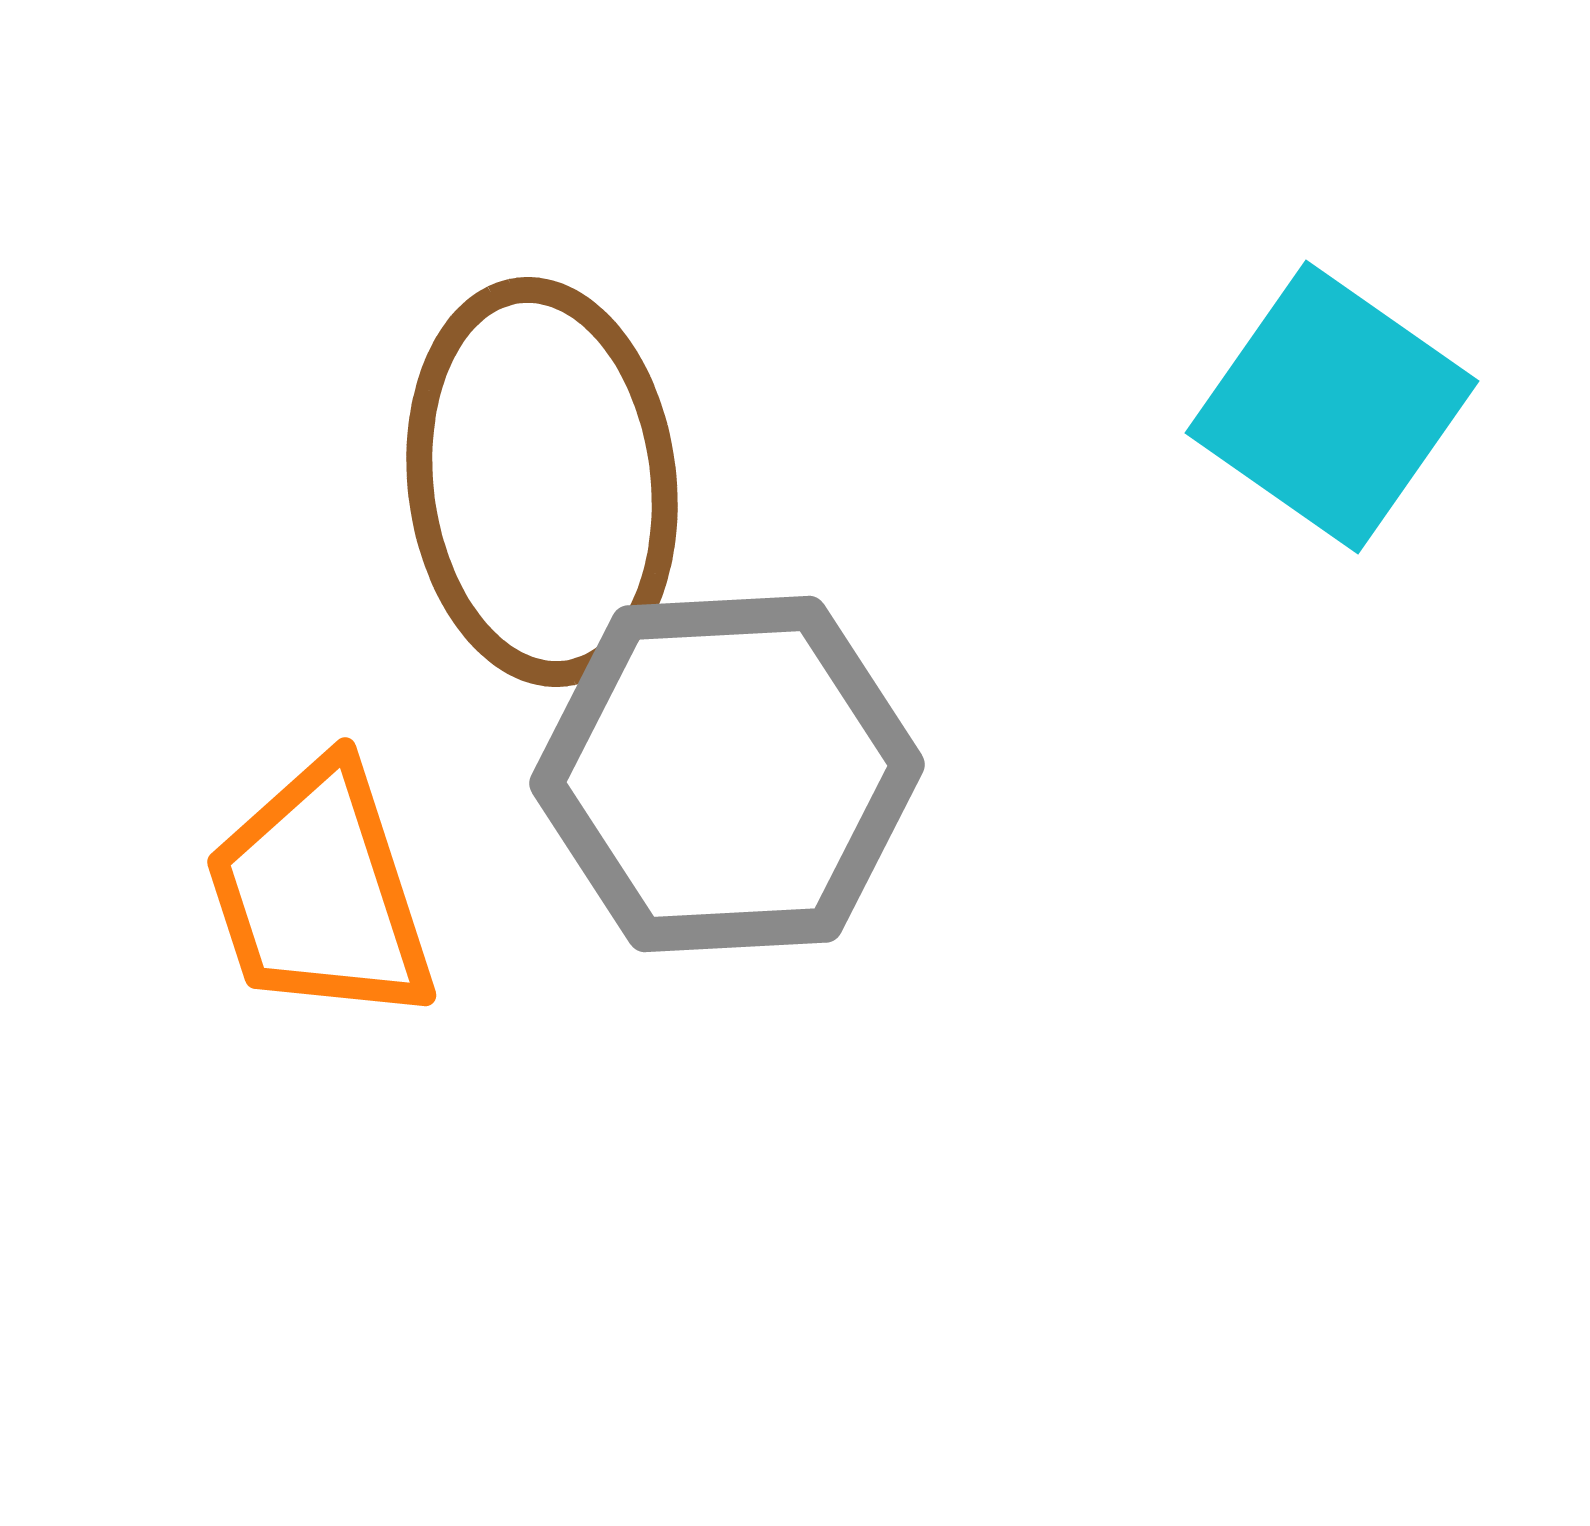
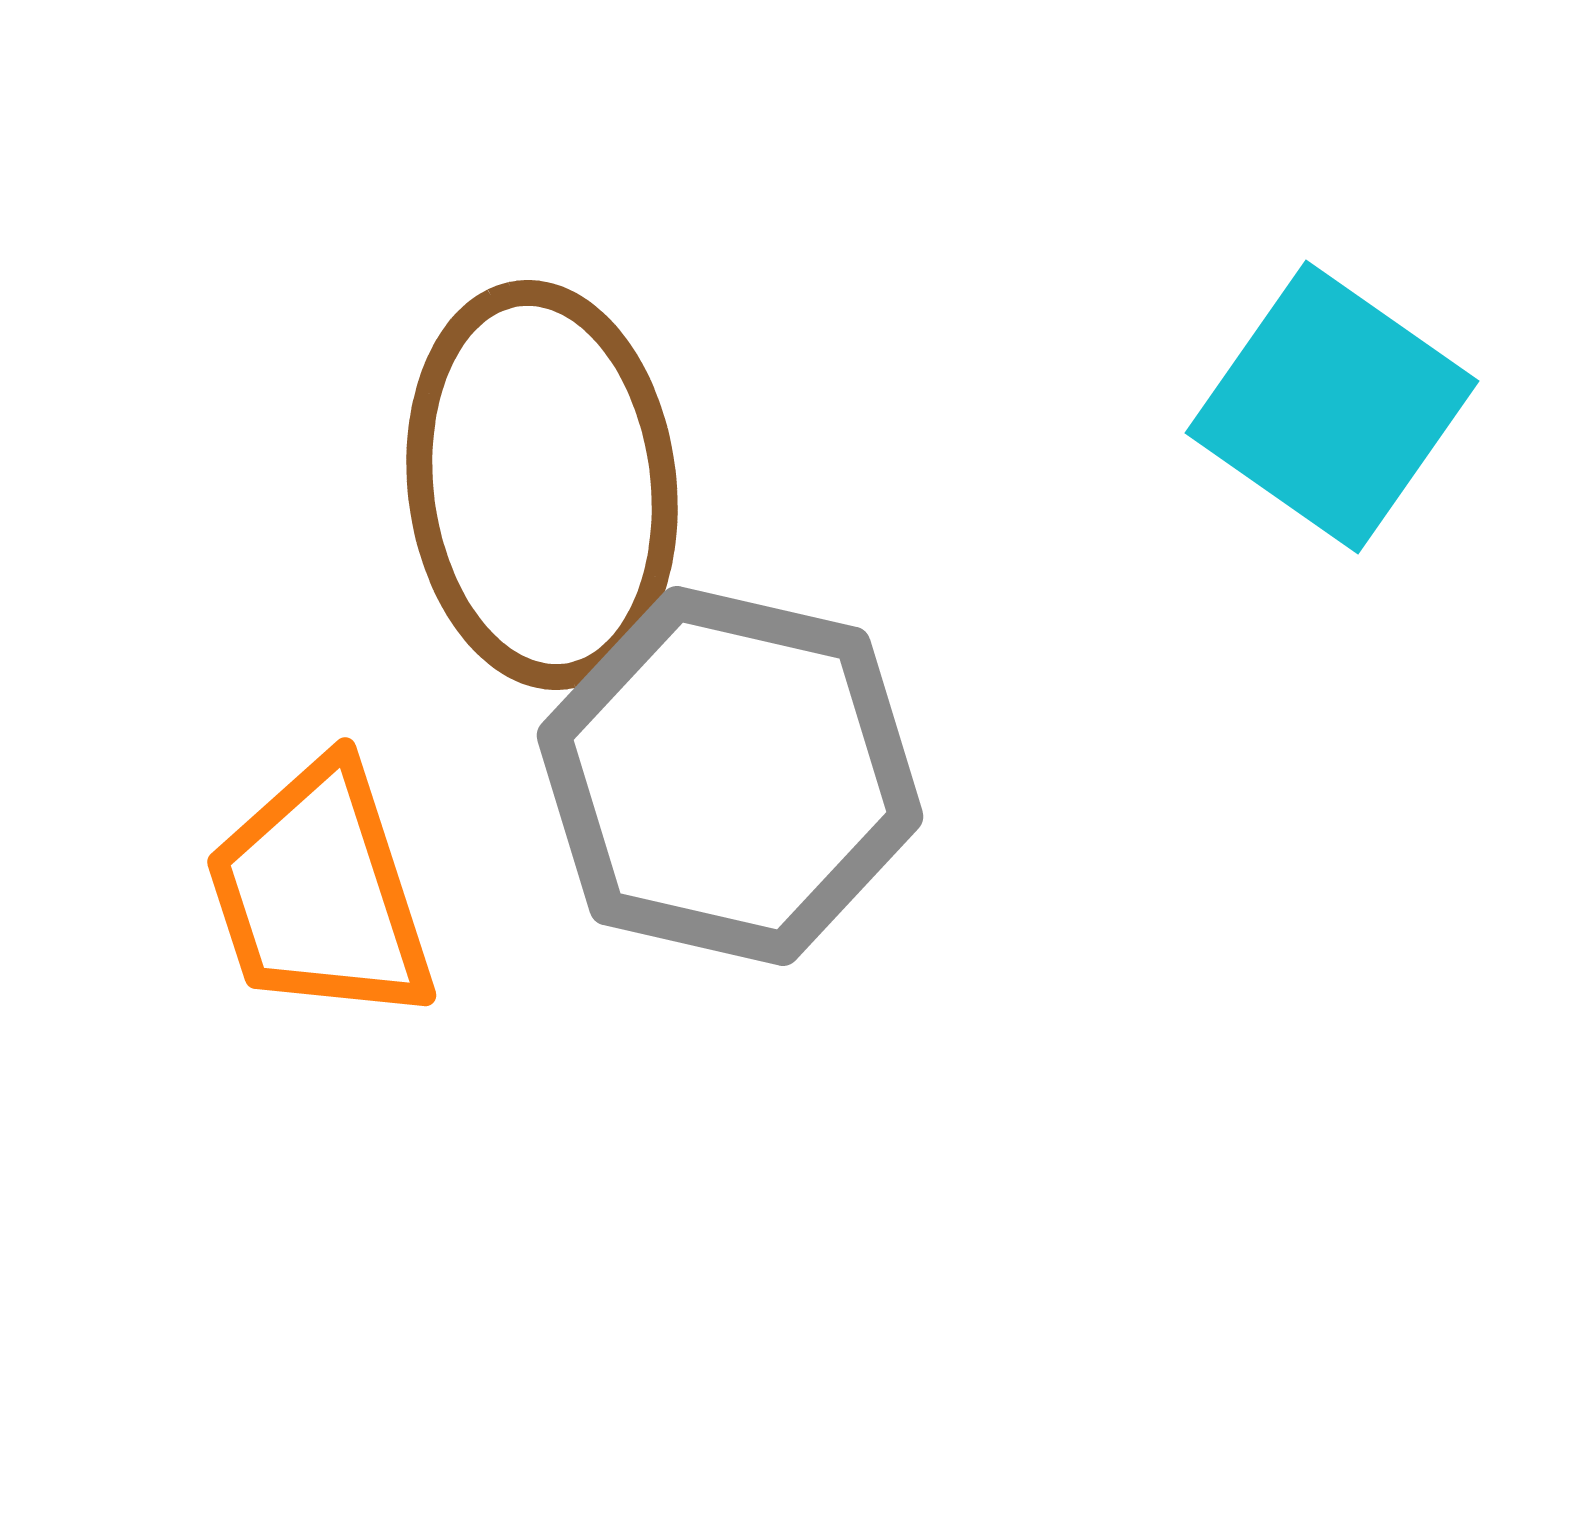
brown ellipse: moved 3 px down
gray hexagon: moved 3 px right, 2 px down; rotated 16 degrees clockwise
